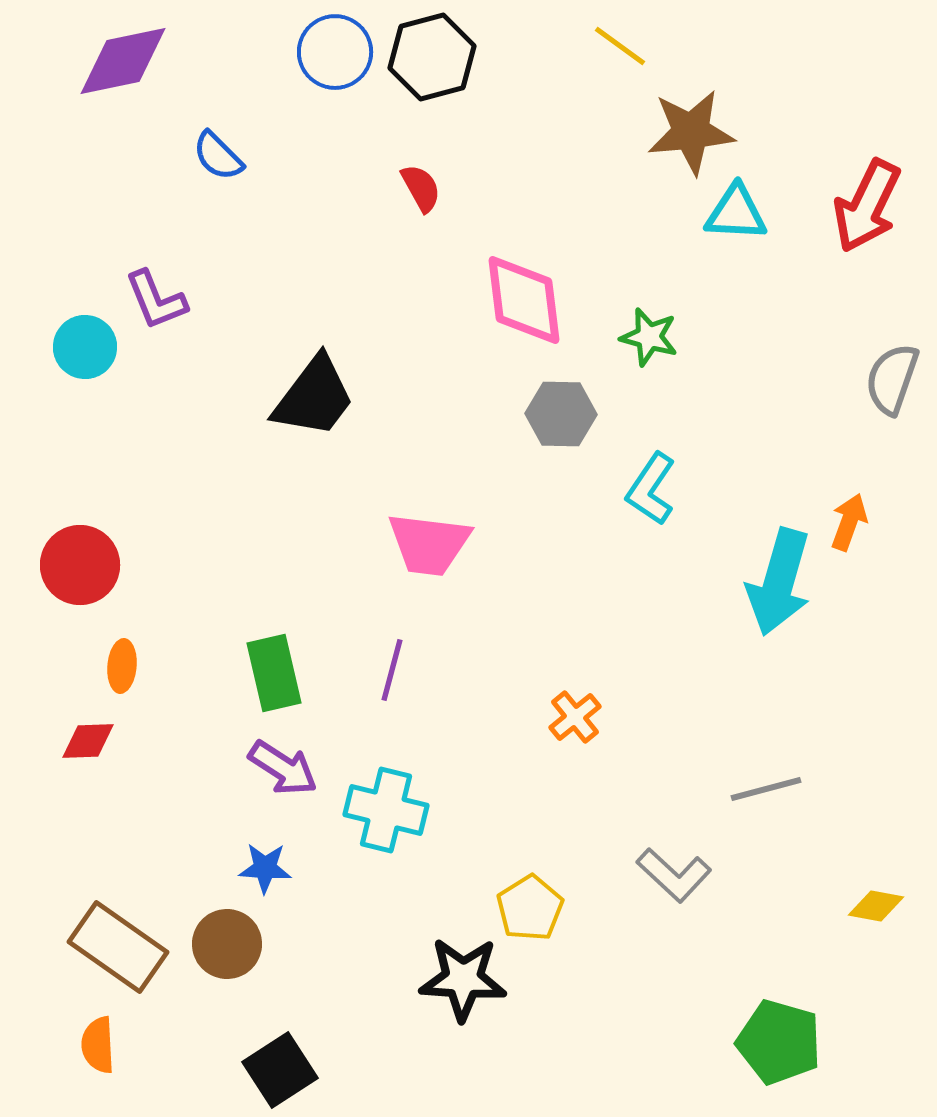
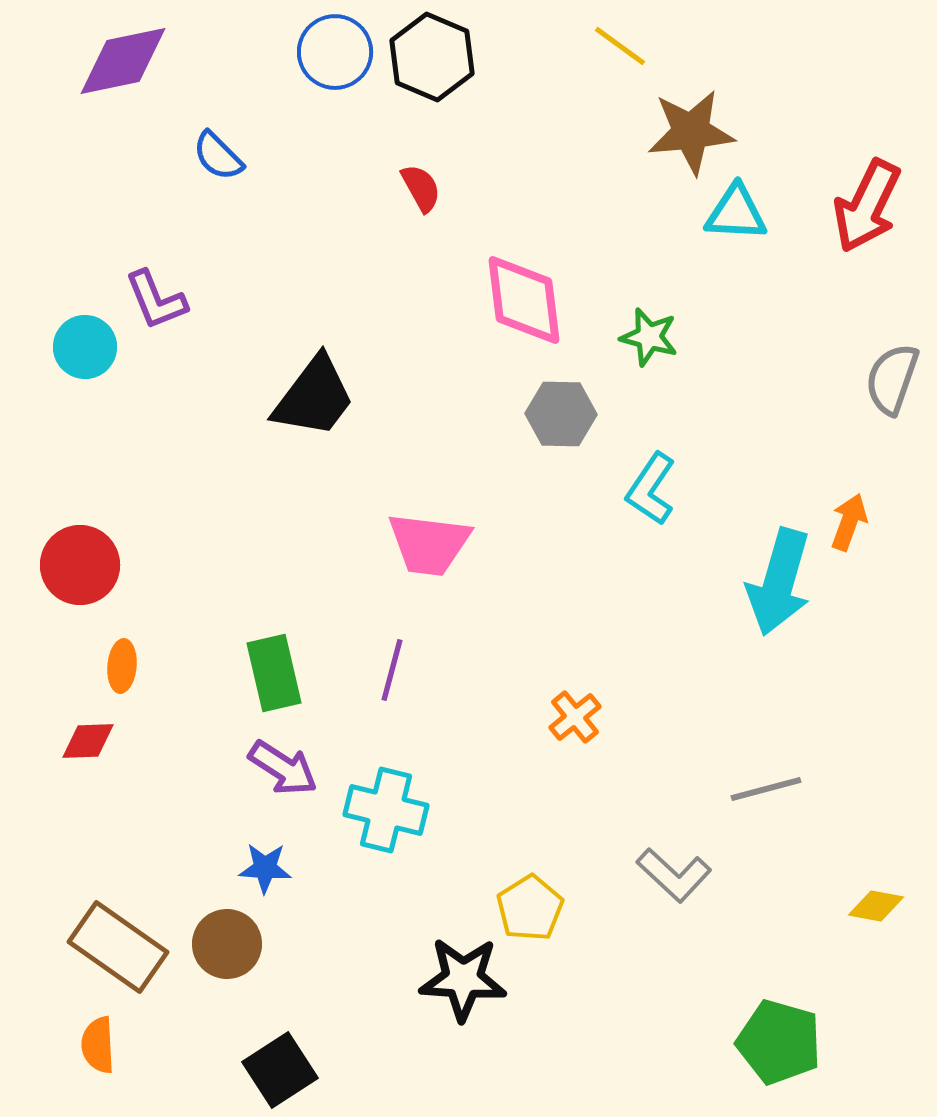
black hexagon: rotated 22 degrees counterclockwise
